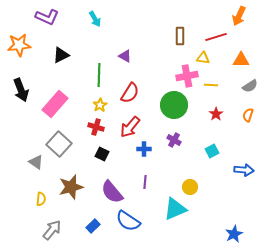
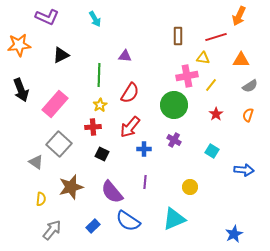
brown rectangle: moved 2 px left
purple triangle: rotated 24 degrees counterclockwise
yellow line: rotated 56 degrees counterclockwise
red cross: moved 3 px left; rotated 21 degrees counterclockwise
cyan square: rotated 32 degrees counterclockwise
cyan triangle: moved 1 px left, 10 px down
